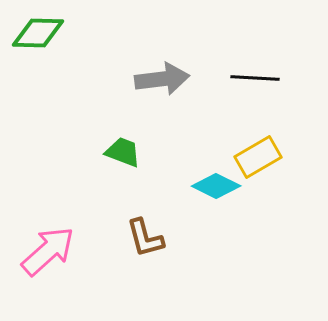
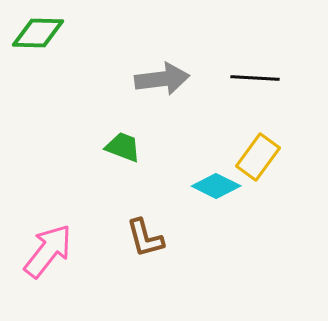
green trapezoid: moved 5 px up
yellow rectangle: rotated 24 degrees counterclockwise
pink arrow: rotated 10 degrees counterclockwise
